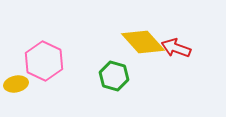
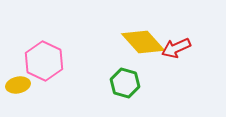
red arrow: rotated 44 degrees counterclockwise
green hexagon: moved 11 px right, 7 px down
yellow ellipse: moved 2 px right, 1 px down
